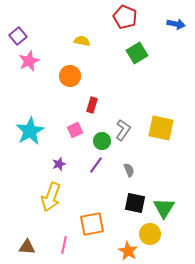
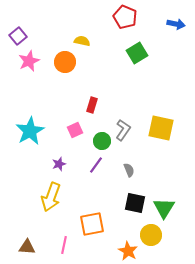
orange circle: moved 5 px left, 14 px up
yellow circle: moved 1 px right, 1 px down
